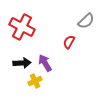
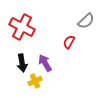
black arrow: rotated 84 degrees clockwise
